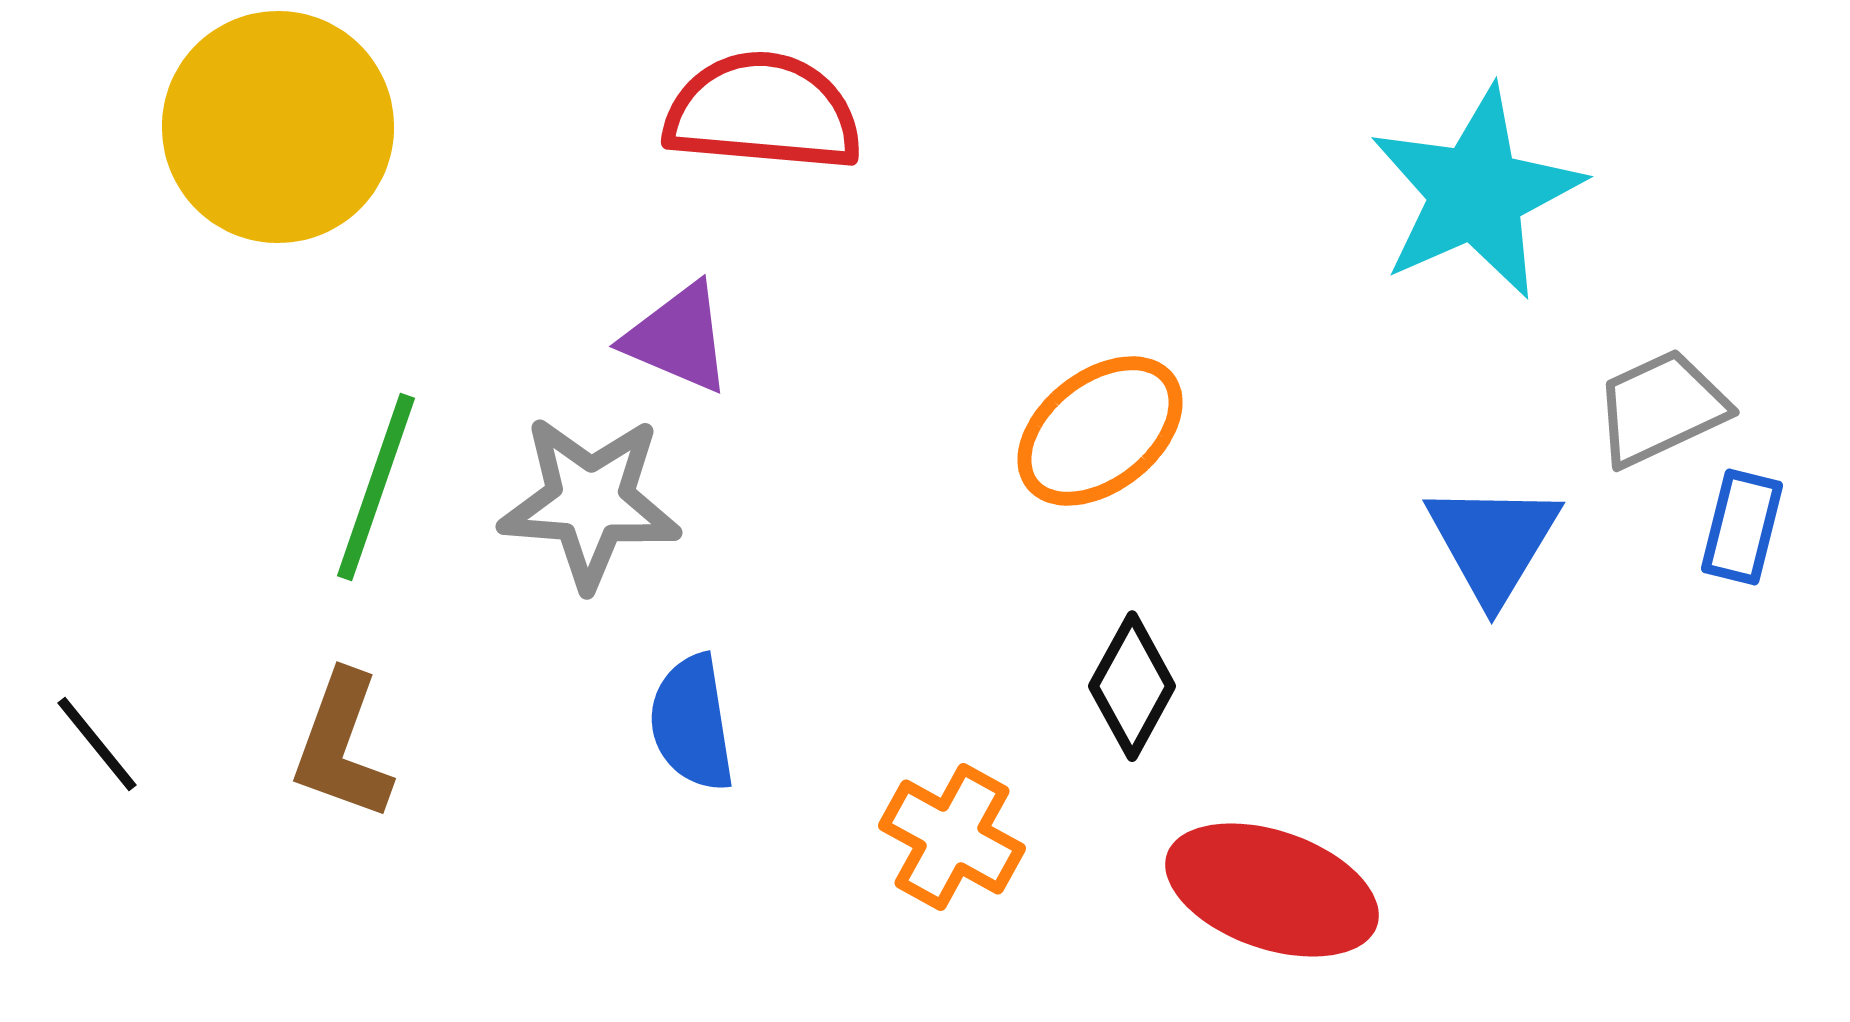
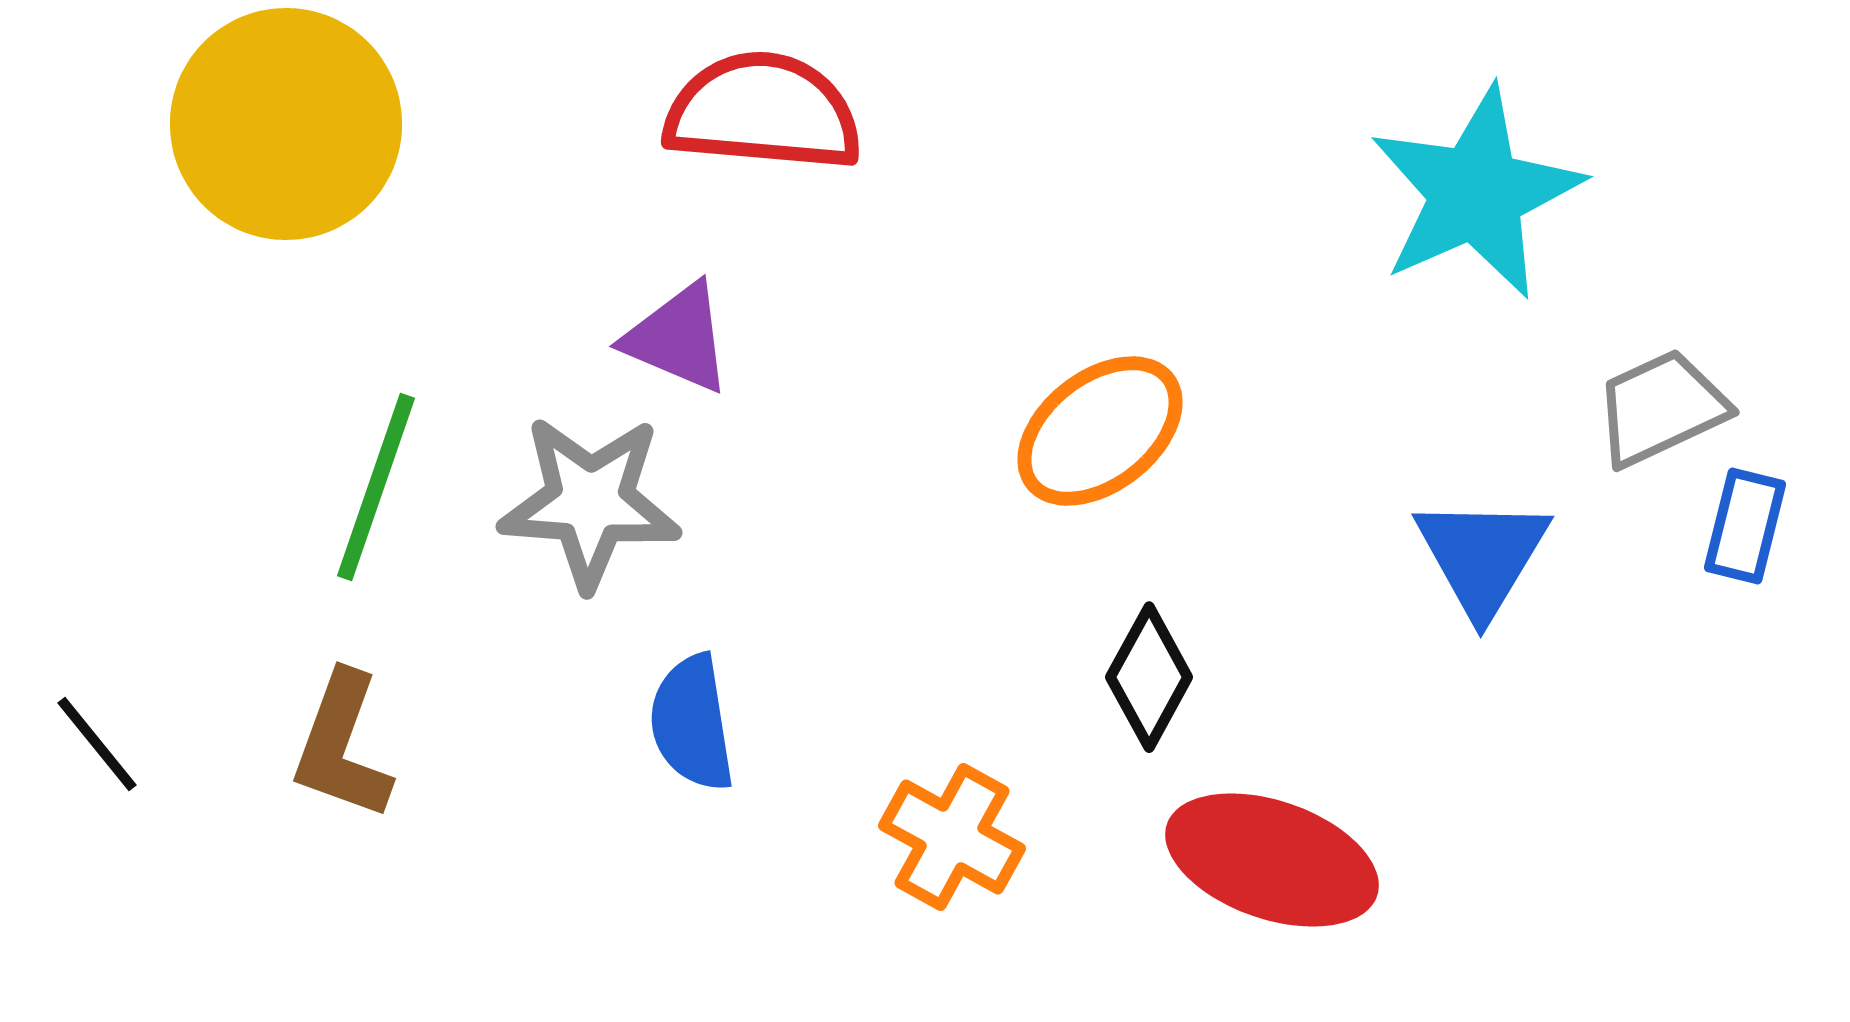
yellow circle: moved 8 px right, 3 px up
blue rectangle: moved 3 px right, 1 px up
blue triangle: moved 11 px left, 14 px down
black diamond: moved 17 px right, 9 px up
red ellipse: moved 30 px up
